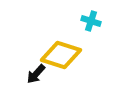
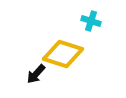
yellow diamond: moved 2 px right, 1 px up
